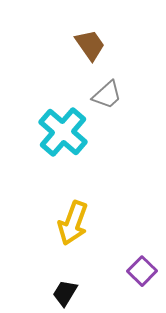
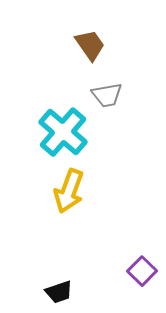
gray trapezoid: rotated 32 degrees clockwise
yellow arrow: moved 4 px left, 32 px up
black trapezoid: moved 6 px left, 1 px up; rotated 140 degrees counterclockwise
